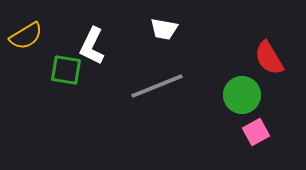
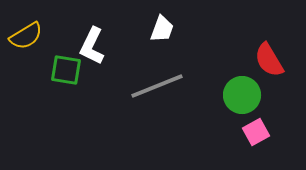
white trapezoid: moved 2 px left; rotated 80 degrees counterclockwise
red semicircle: moved 2 px down
